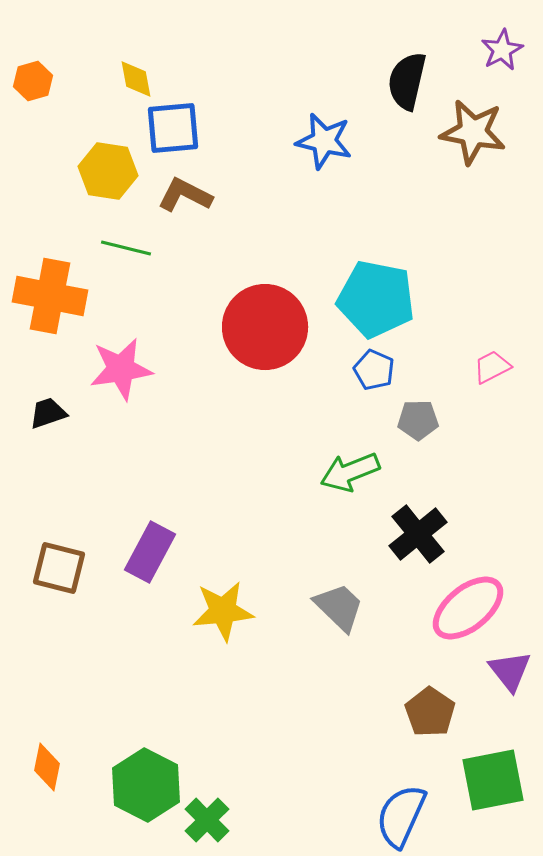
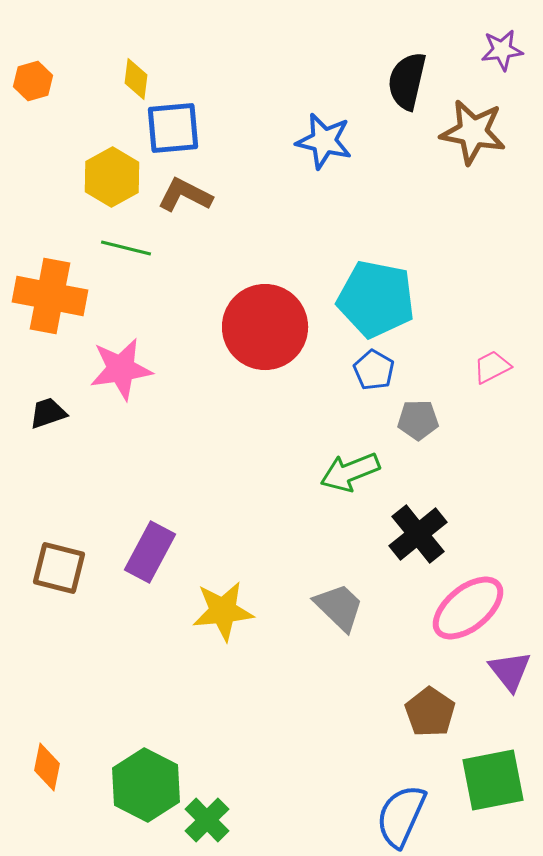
purple star: rotated 21 degrees clockwise
yellow diamond: rotated 18 degrees clockwise
yellow hexagon: moved 4 px right, 6 px down; rotated 22 degrees clockwise
blue pentagon: rotated 6 degrees clockwise
